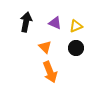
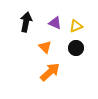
orange arrow: rotated 110 degrees counterclockwise
